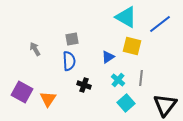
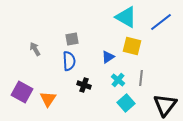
blue line: moved 1 px right, 2 px up
